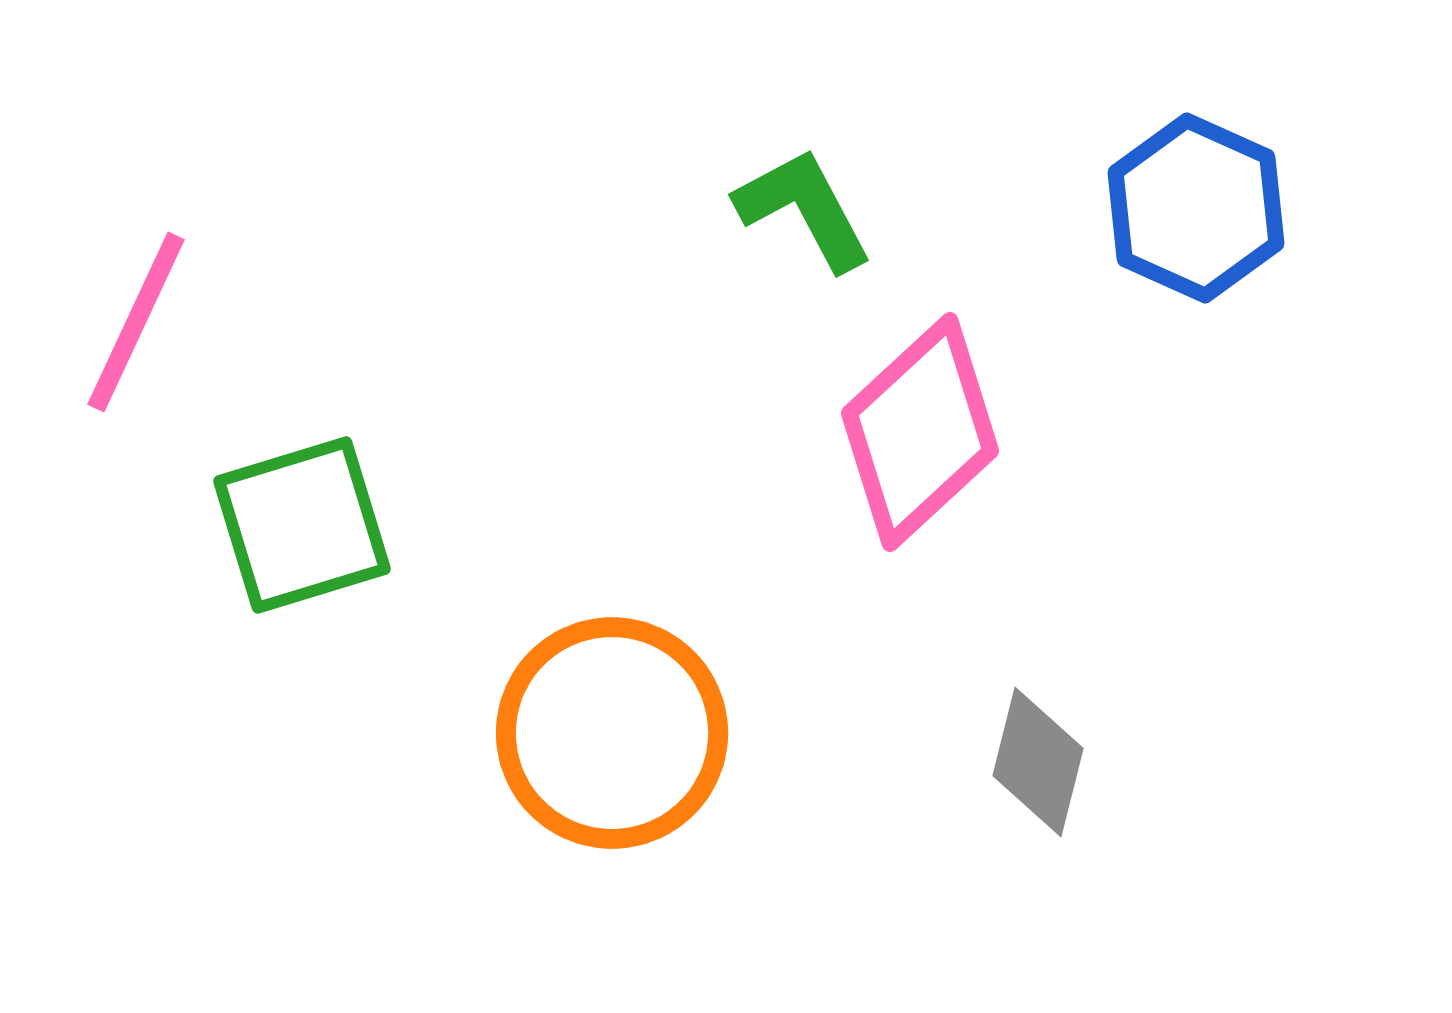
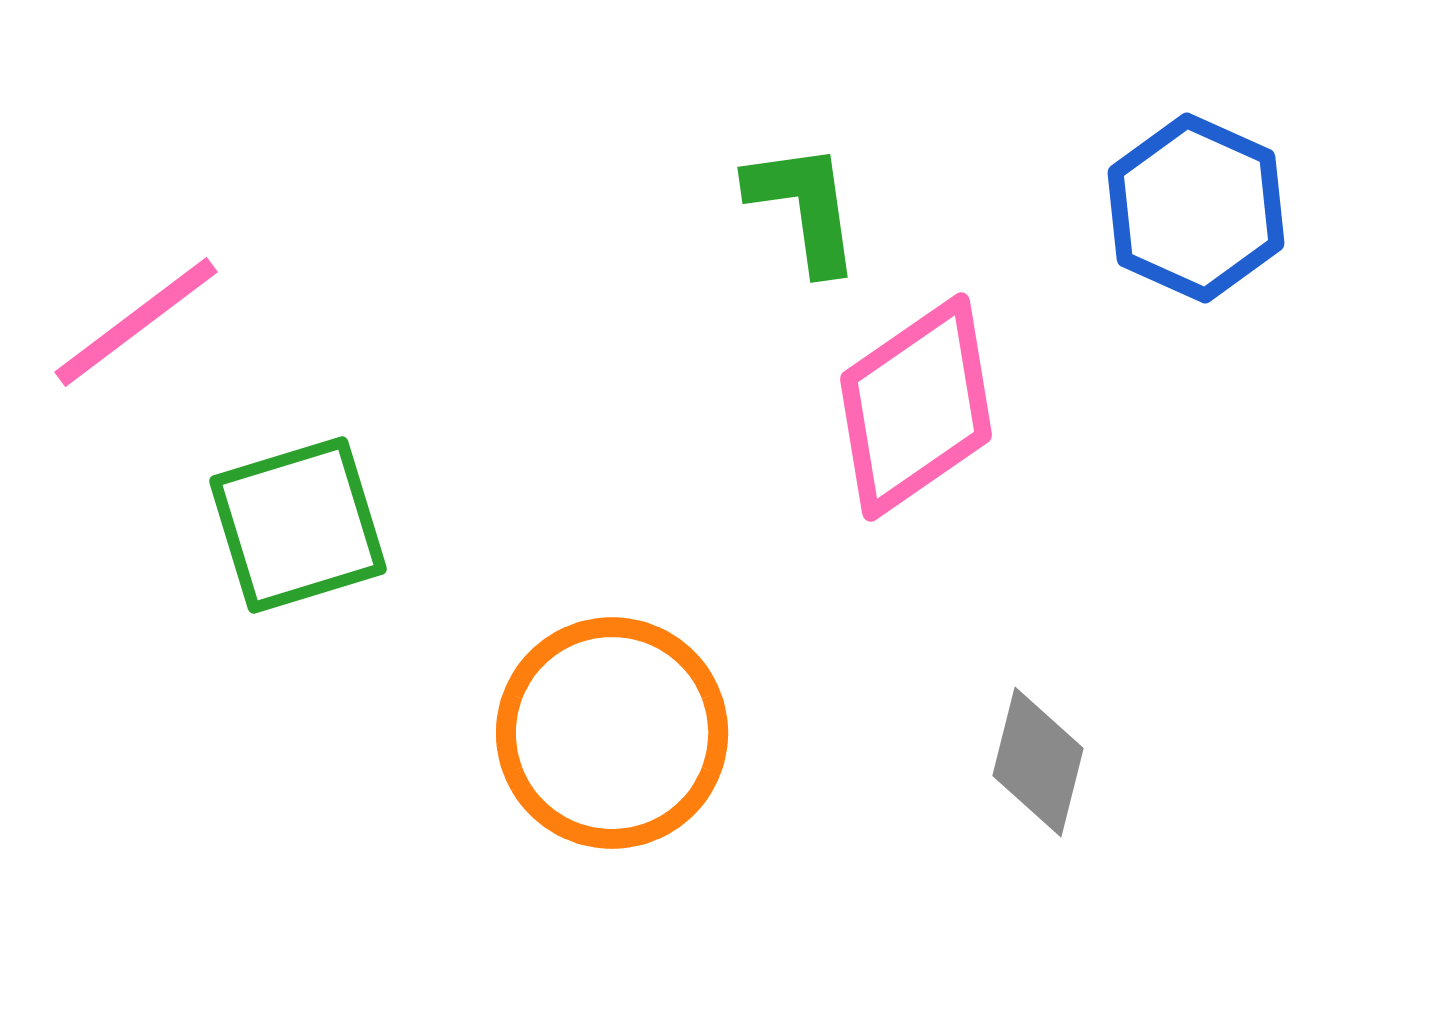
green L-shape: moved 2 px up; rotated 20 degrees clockwise
pink line: rotated 28 degrees clockwise
pink diamond: moved 4 px left, 25 px up; rotated 8 degrees clockwise
green square: moved 4 px left
